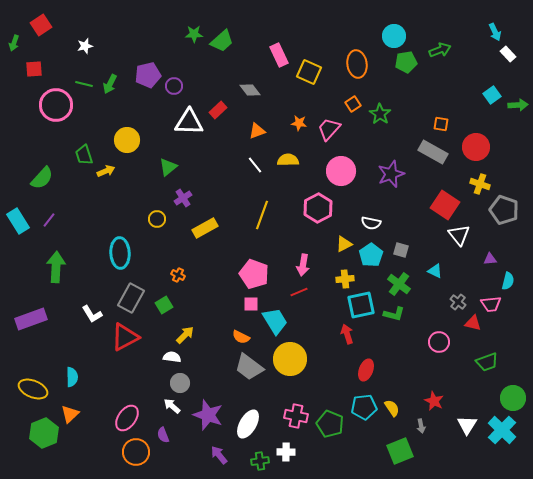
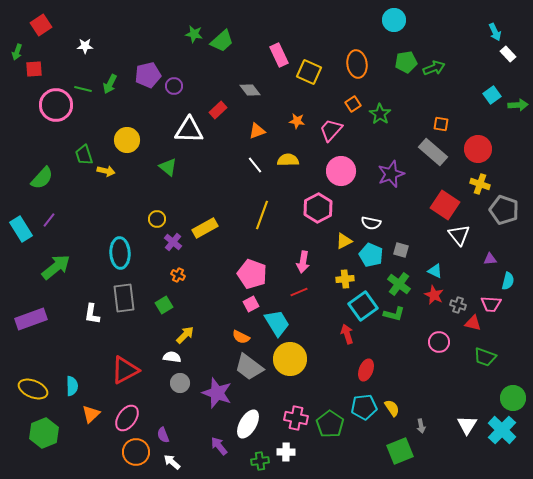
green star at (194, 34): rotated 12 degrees clockwise
cyan circle at (394, 36): moved 16 px up
green arrow at (14, 43): moved 3 px right, 9 px down
white star at (85, 46): rotated 14 degrees clockwise
green arrow at (440, 50): moved 6 px left, 18 px down
green line at (84, 84): moved 1 px left, 5 px down
white triangle at (189, 122): moved 8 px down
orange star at (299, 123): moved 2 px left, 2 px up
pink trapezoid at (329, 129): moved 2 px right, 1 px down
red circle at (476, 147): moved 2 px right, 2 px down
gray rectangle at (433, 152): rotated 12 degrees clockwise
green triangle at (168, 167): rotated 42 degrees counterclockwise
yellow arrow at (106, 171): rotated 36 degrees clockwise
purple cross at (183, 198): moved 10 px left, 44 px down; rotated 18 degrees counterclockwise
cyan rectangle at (18, 221): moved 3 px right, 8 px down
yellow triangle at (344, 244): moved 3 px up
cyan pentagon at (371, 255): rotated 15 degrees counterclockwise
pink arrow at (303, 265): moved 3 px up
green arrow at (56, 267): rotated 48 degrees clockwise
pink pentagon at (254, 274): moved 2 px left
gray rectangle at (131, 298): moved 7 px left; rotated 36 degrees counterclockwise
gray cross at (458, 302): moved 3 px down; rotated 21 degrees counterclockwise
pink square at (251, 304): rotated 28 degrees counterclockwise
pink trapezoid at (491, 304): rotated 10 degrees clockwise
cyan square at (361, 305): moved 2 px right, 1 px down; rotated 24 degrees counterclockwise
white L-shape at (92, 314): rotated 40 degrees clockwise
cyan trapezoid at (275, 321): moved 2 px right, 2 px down
red triangle at (125, 337): moved 33 px down
green trapezoid at (487, 362): moved 2 px left, 5 px up; rotated 40 degrees clockwise
cyan semicircle at (72, 377): moved 9 px down
red star at (434, 401): moved 106 px up
white arrow at (172, 406): moved 56 px down
orange triangle at (70, 414): moved 21 px right
purple star at (208, 415): moved 9 px right, 22 px up
pink cross at (296, 416): moved 2 px down
green pentagon at (330, 424): rotated 12 degrees clockwise
purple arrow at (219, 455): moved 9 px up
